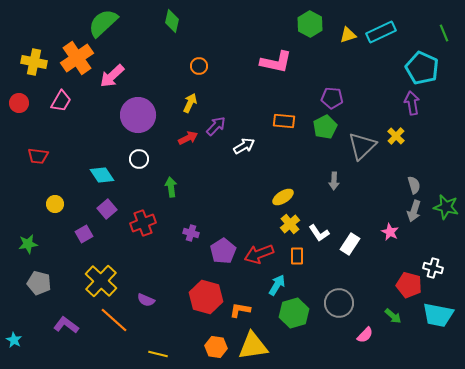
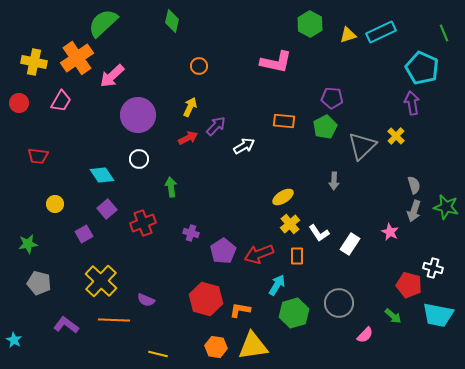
yellow arrow at (190, 103): moved 4 px down
red hexagon at (206, 297): moved 2 px down
orange line at (114, 320): rotated 40 degrees counterclockwise
